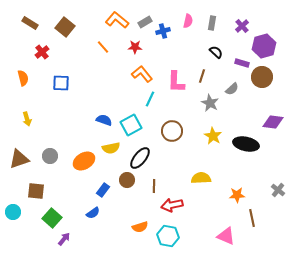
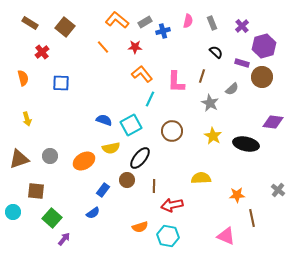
gray rectangle at (212, 23): rotated 32 degrees counterclockwise
